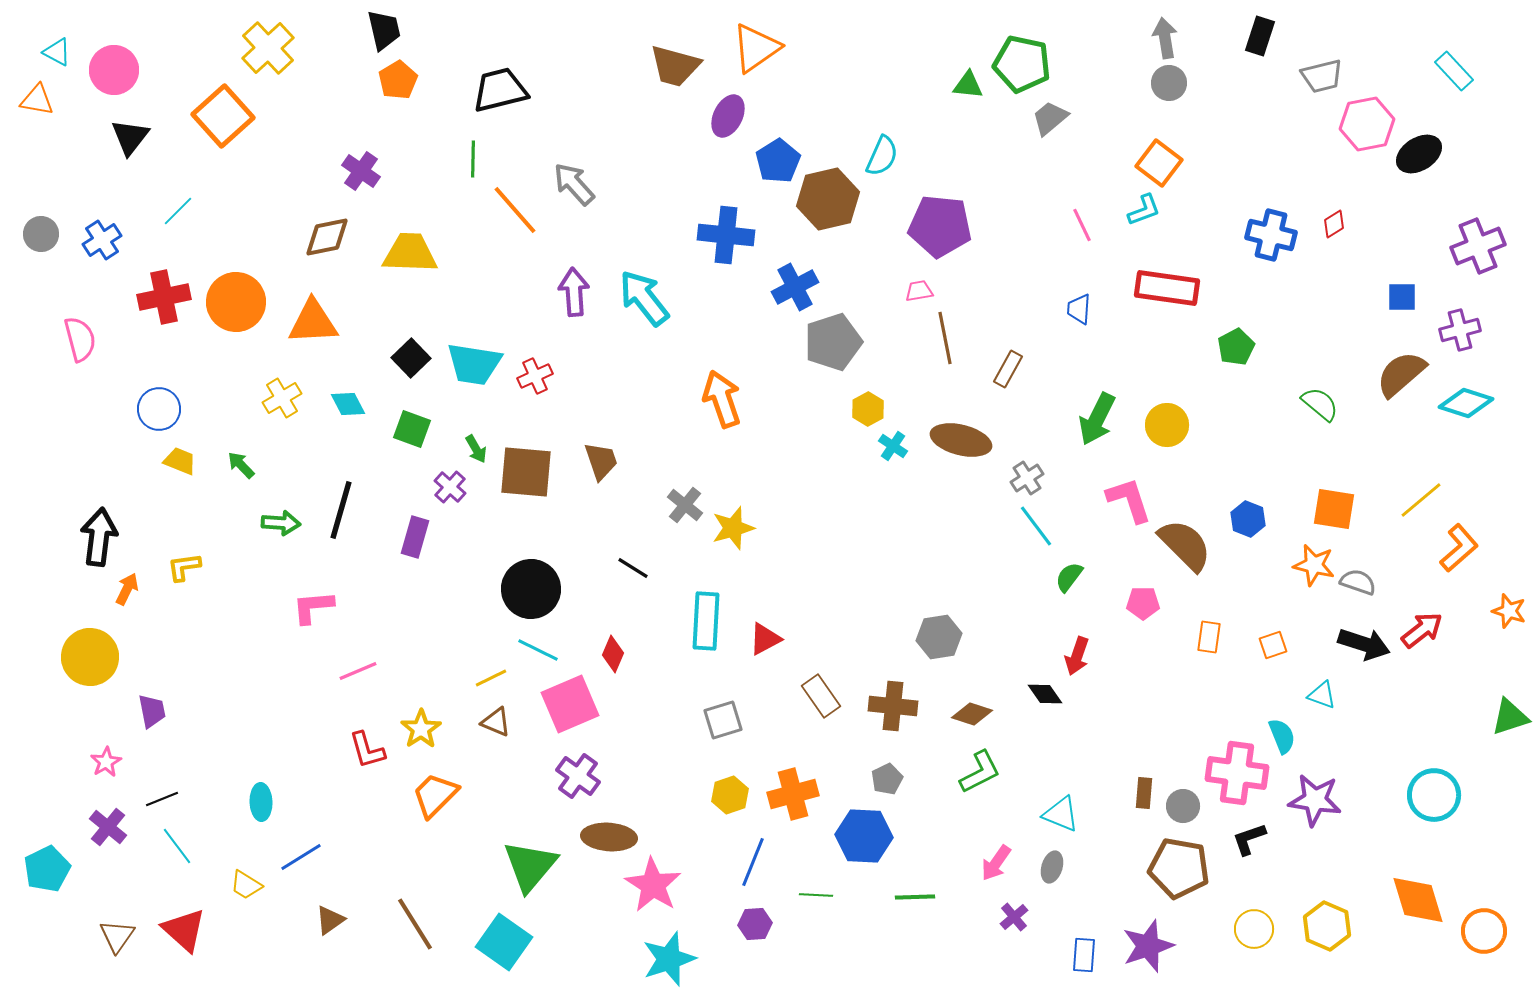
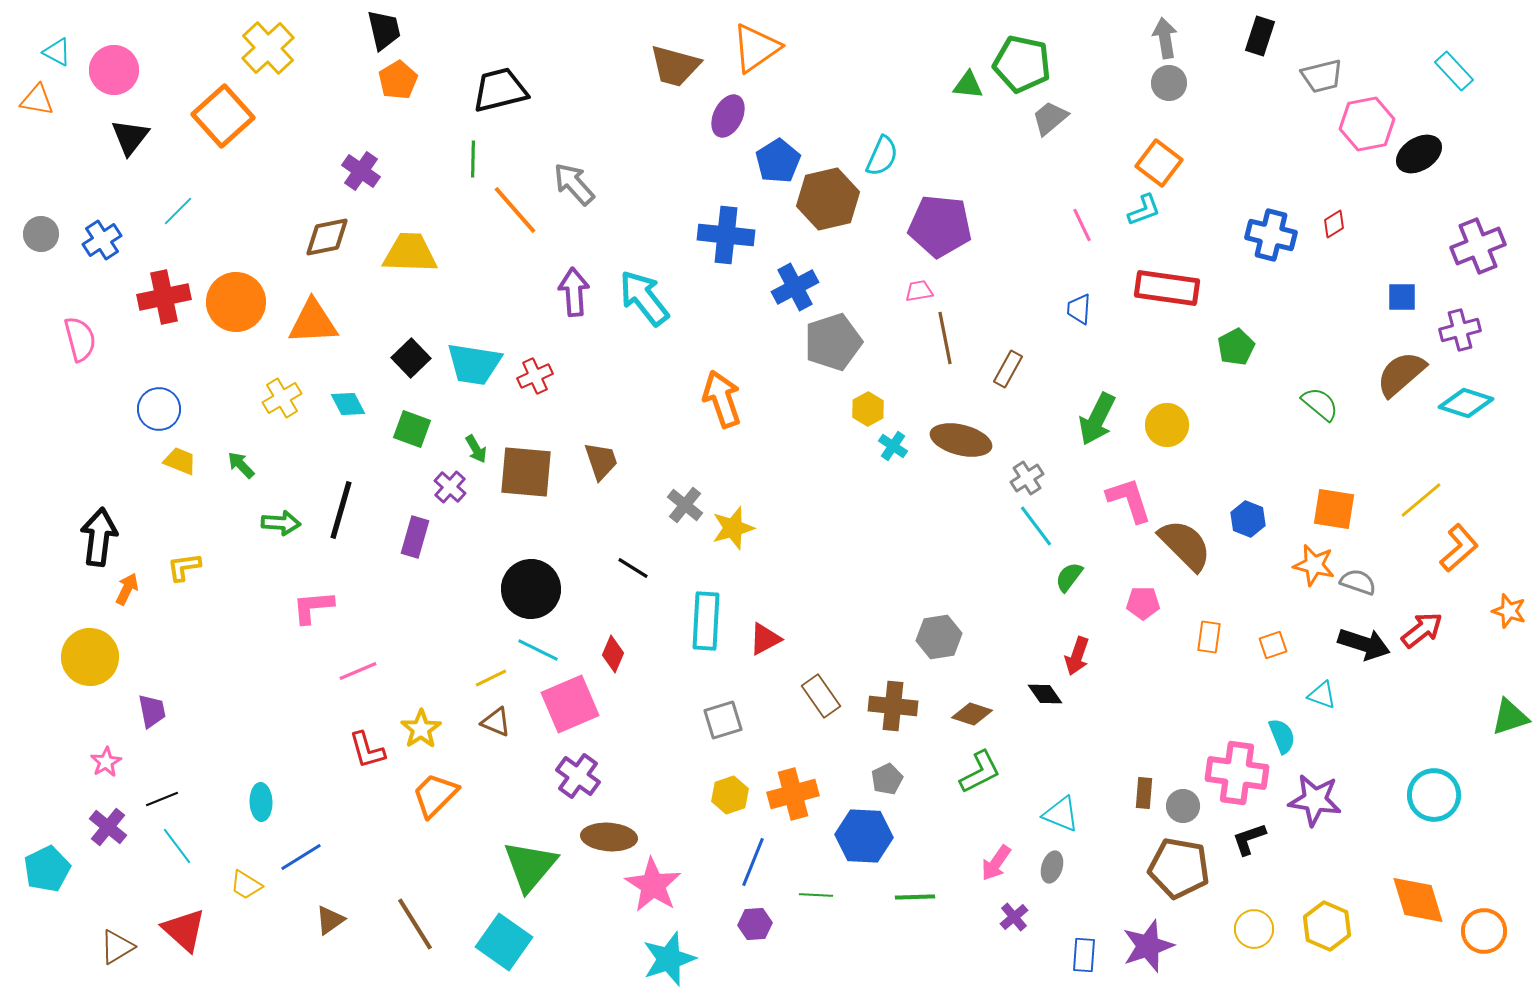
brown triangle at (117, 936): moved 11 px down; rotated 24 degrees clockwise
